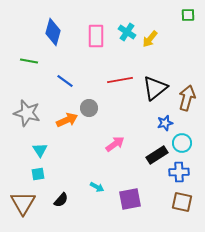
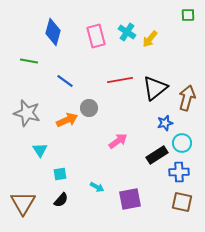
pink rectangle: rotated 15 degrees counterclockwise
pink arrow: moved 3 px right, 3 px up
cyan square: moved 22 px right
